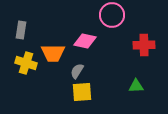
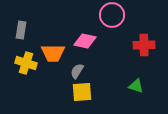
green triangle: rotated 21 degrees clockwise
